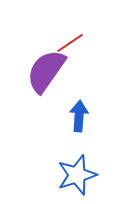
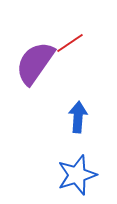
purple semicircle: moved 11 px left, 8 px up
blue arrow: moved 1 px left, 1 px down
